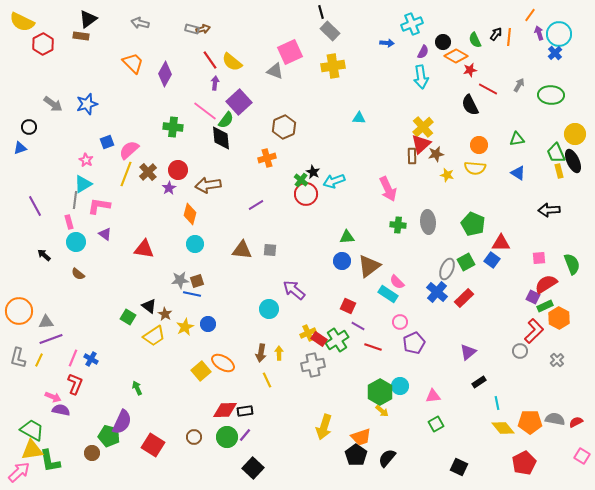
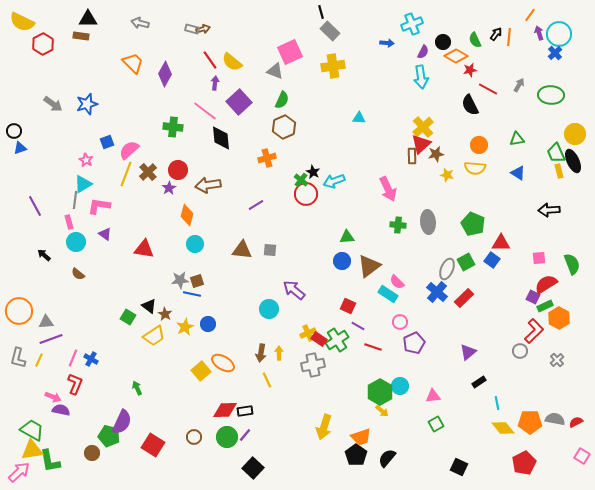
black triangle at (88, 19): rotated 36 degrees clockwise
green semicircle at (226, 120): moved 56 px right, 20 px up; rotated 12 degrees counterclockwise
black circle at (29, 127): moved 15 px left, 4 px down
orange diamond at (190, 214): moved 3 px left, 1 px down
